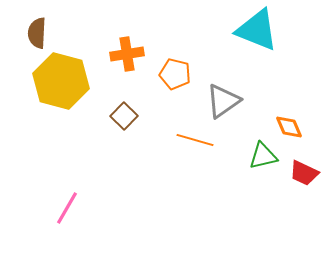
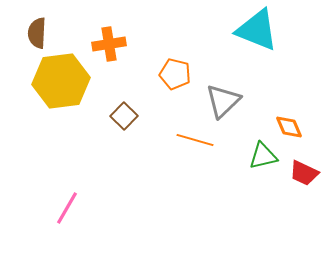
orange cross: moved 18 px left, 10 px up
yellow hexagon: rotated 22 degrees counterclockwise
gray triangle: rotated 9 degrees counterclockwise
